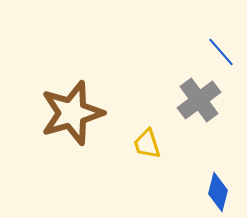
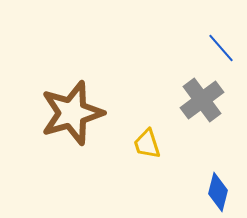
blue line: moved 4 px up
gray cross: moved 3 px right
